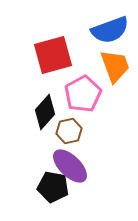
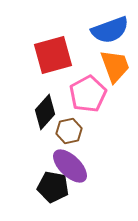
pink pentagon: moved 5 px right
